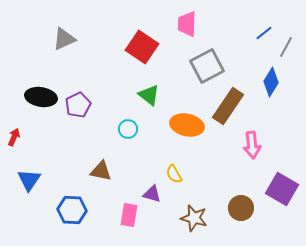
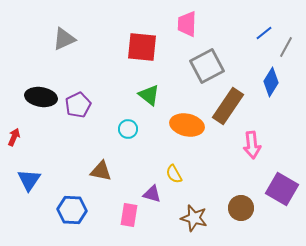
red square: rotated 28 degrees counterclockwise
